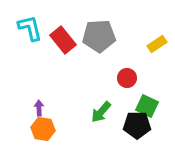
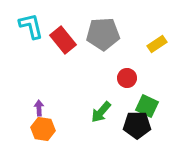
cyan L-shape: moved 1 px right, 2 px up
gray pentagon: moved 4 px right, 2 px up
